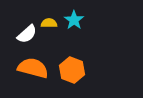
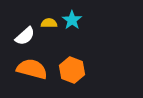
cyan star: moved 2 px left
white semicircle: moved 2 px left, 2 px down
orange semicircle: moved 1 px left, 1 px down
